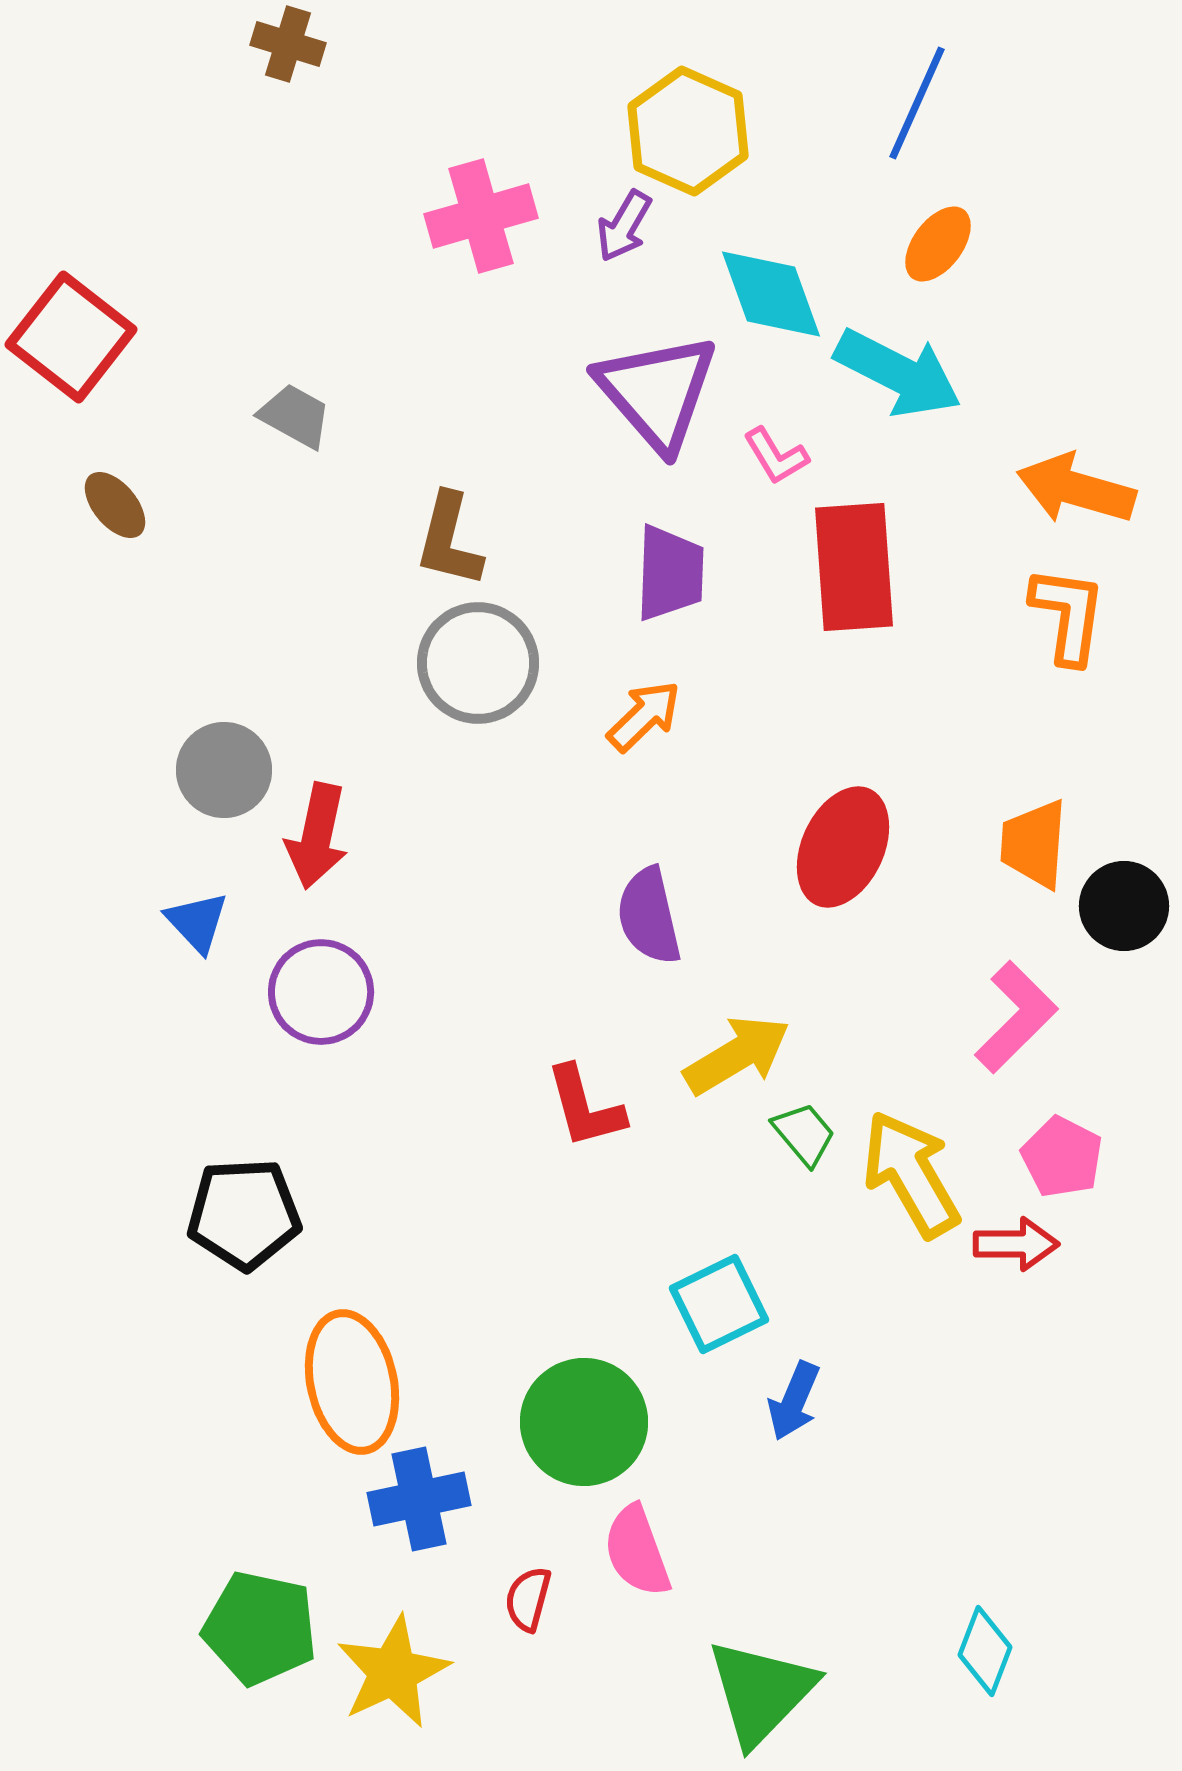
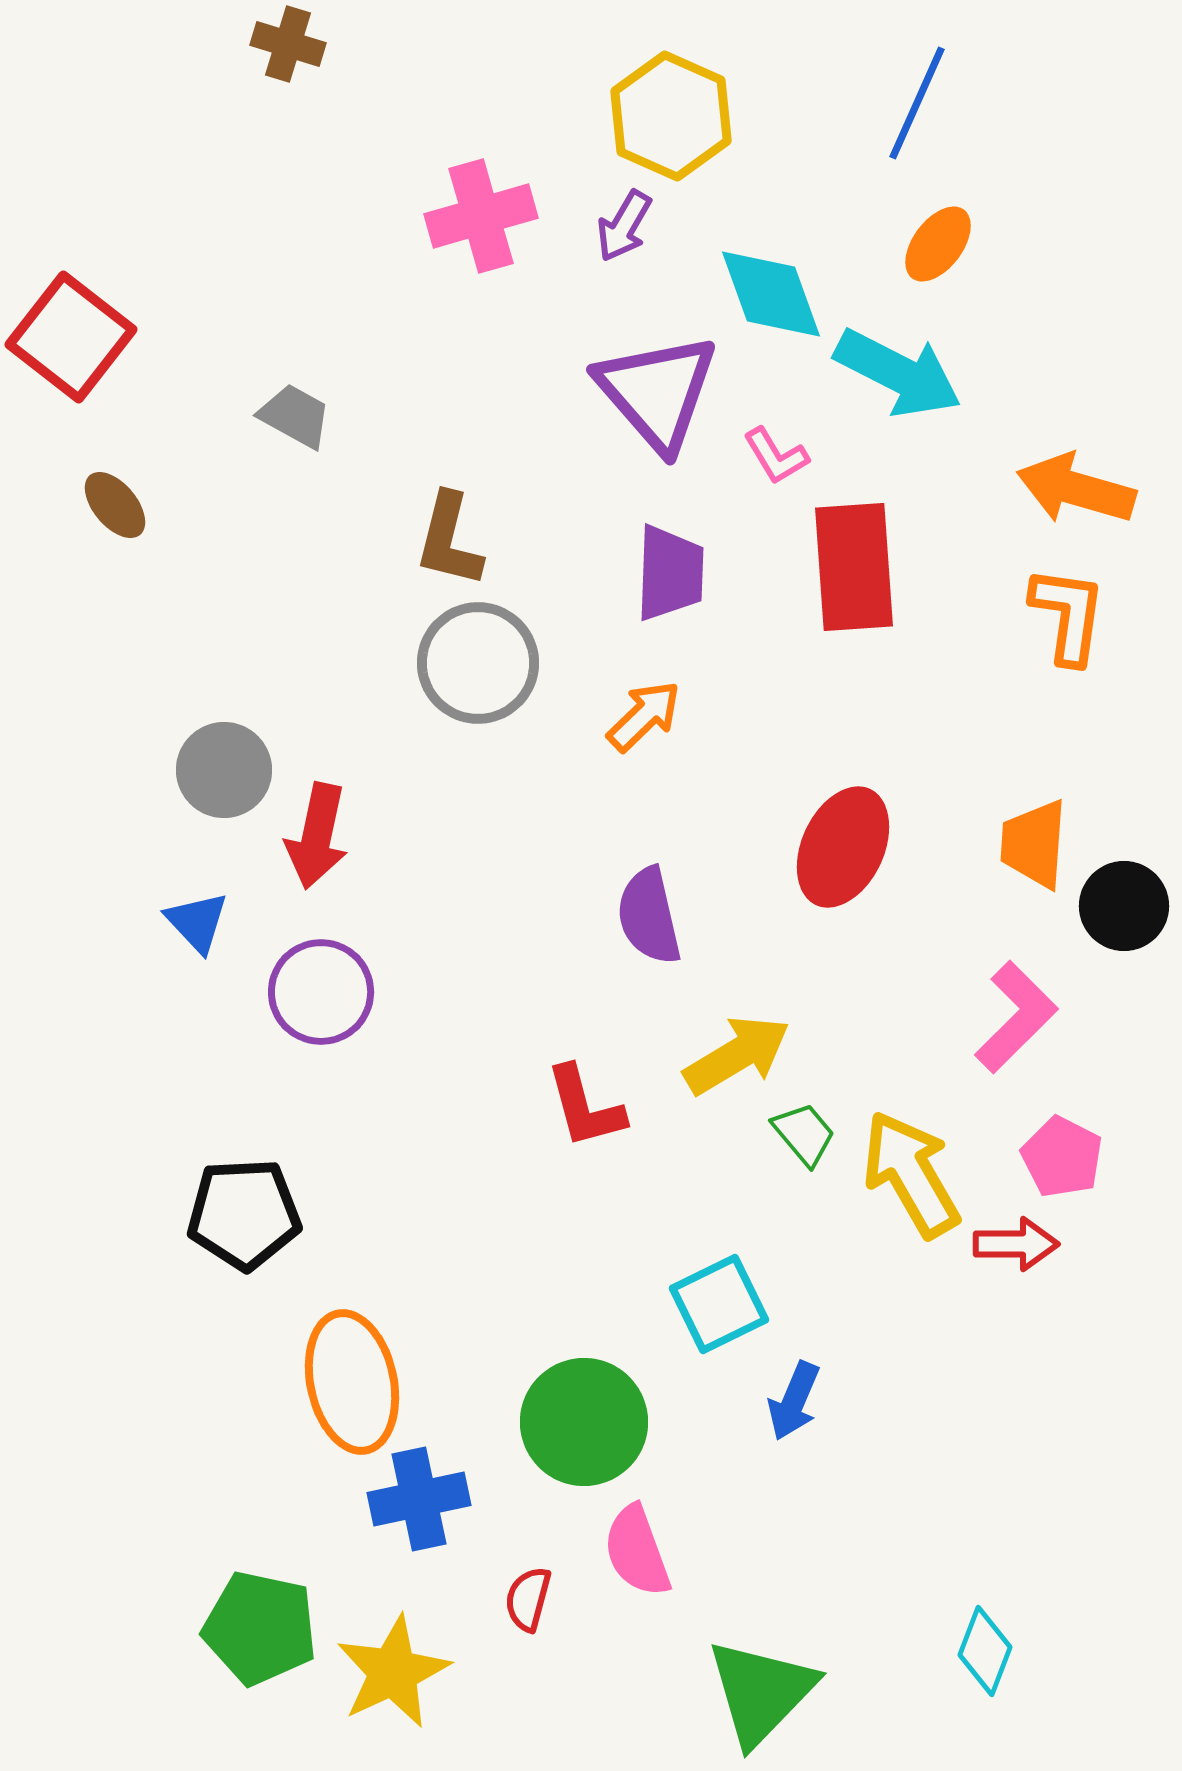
yellow hexagon at (688, 131): moved 17 px left, 15 px up
